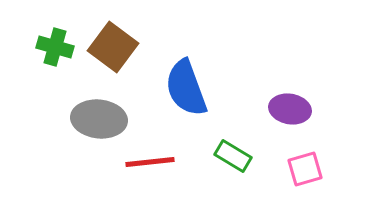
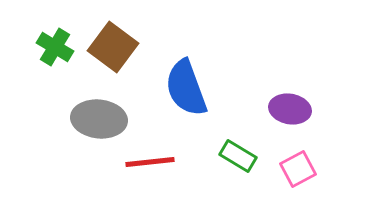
green cross: rotated 15 degrees clockwise
green rectangle: moved 5 px right
pink square: moved 7 px left; rotated 12 degrees counterclockwise
